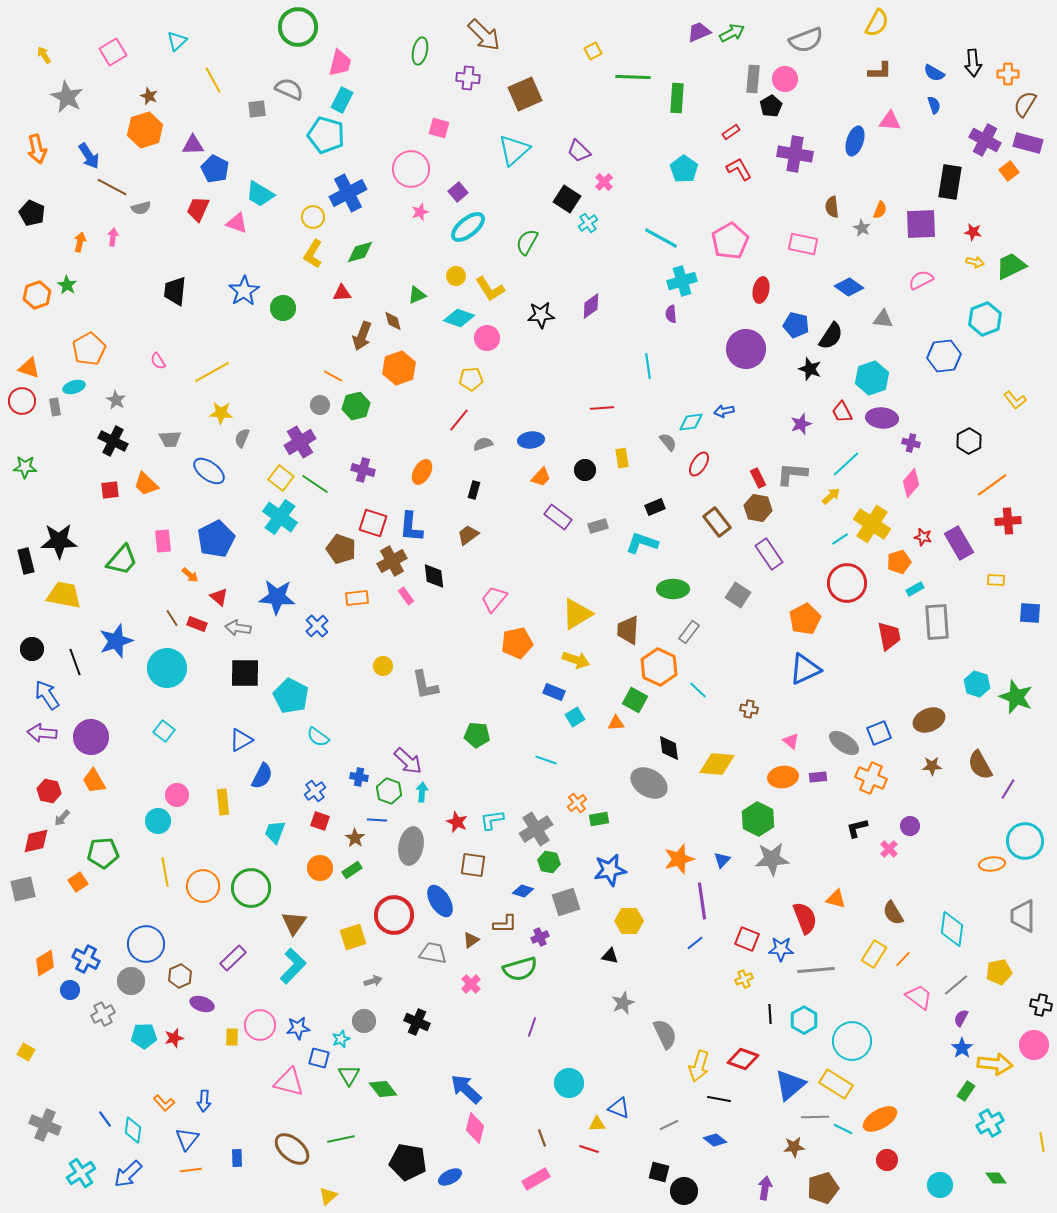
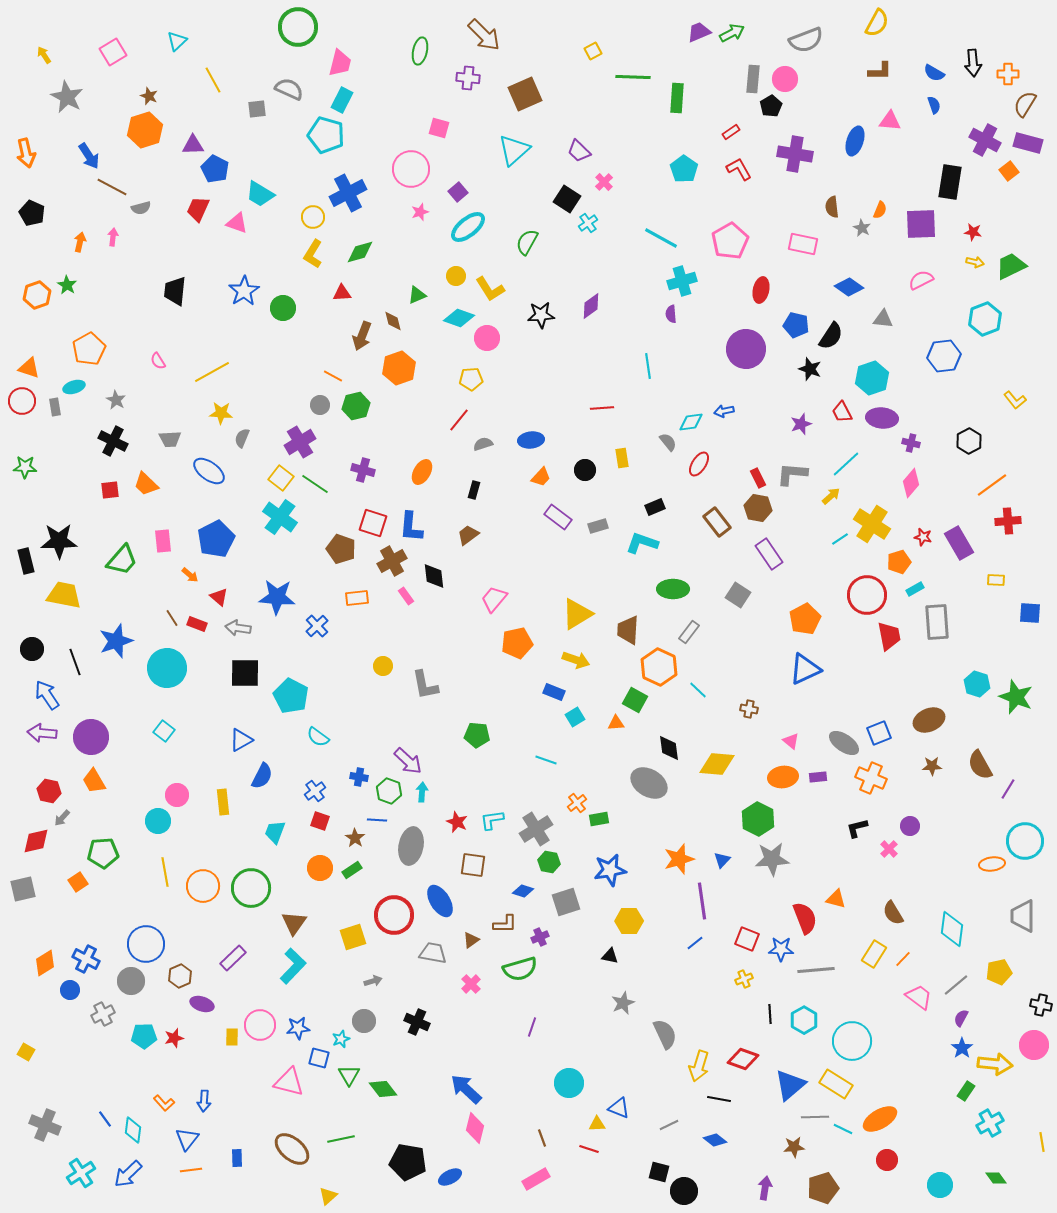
orange arrow at (37, 149): moved 11 px left, 4 px down
red circle at (847, 583): moved 20 px right, 12 px down
